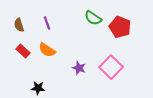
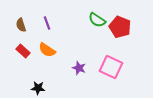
green semicircle: moved 4 px right, 2 px down
brown semicircle: moved 2 px right
pink square: rotated 20 degrees counterclockwise
